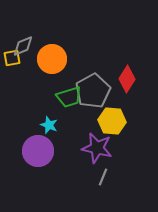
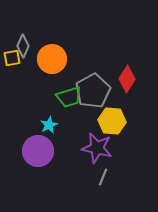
gray diamond: rotated 45 degrees counterclockwise
cyan star: rotated 24 degrees clockwise
